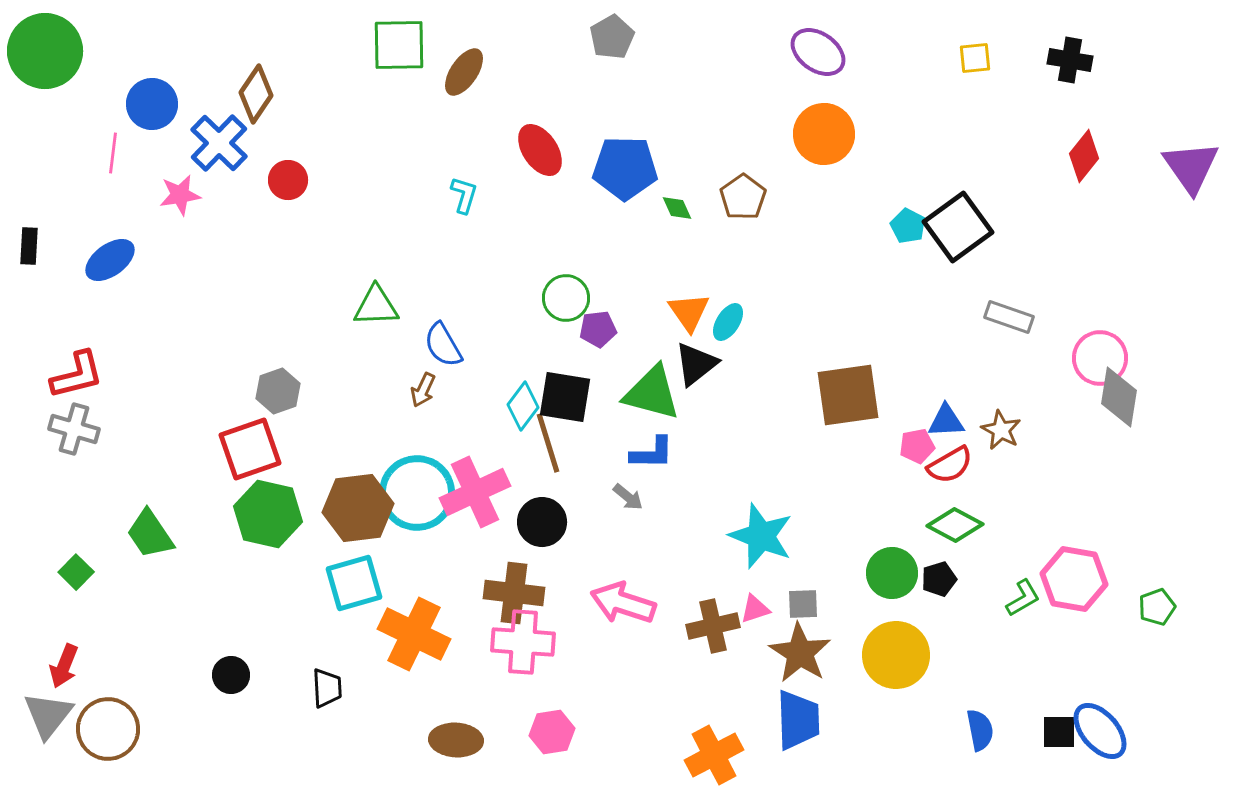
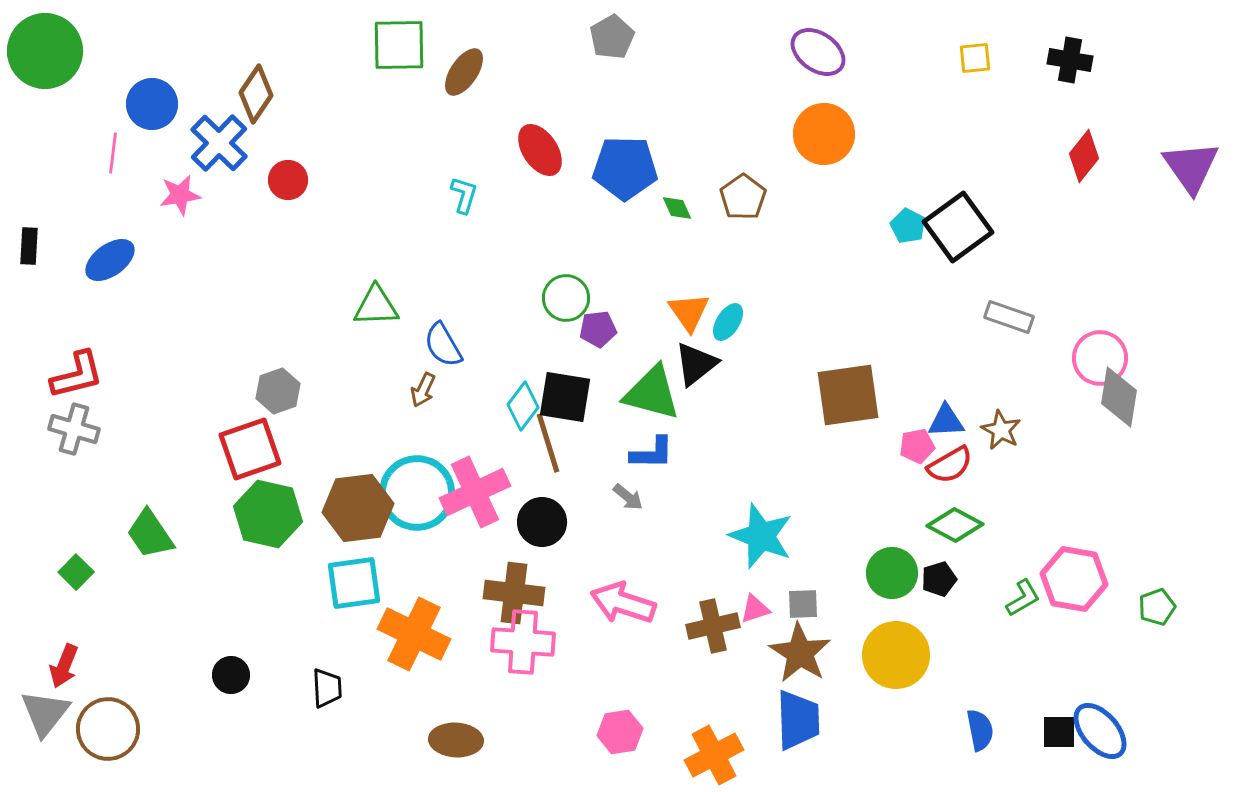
cyan square at (354, 583): rotated 8 degrees clockwise
gray triangle at (48, 715): moved 3 px left, 2 px up
pink hexagon at (552, 732): moved 68 px right
